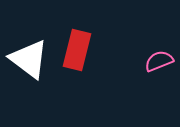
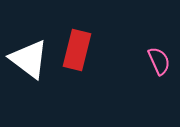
pink semicircle: rotated 88 degrees clockwise
